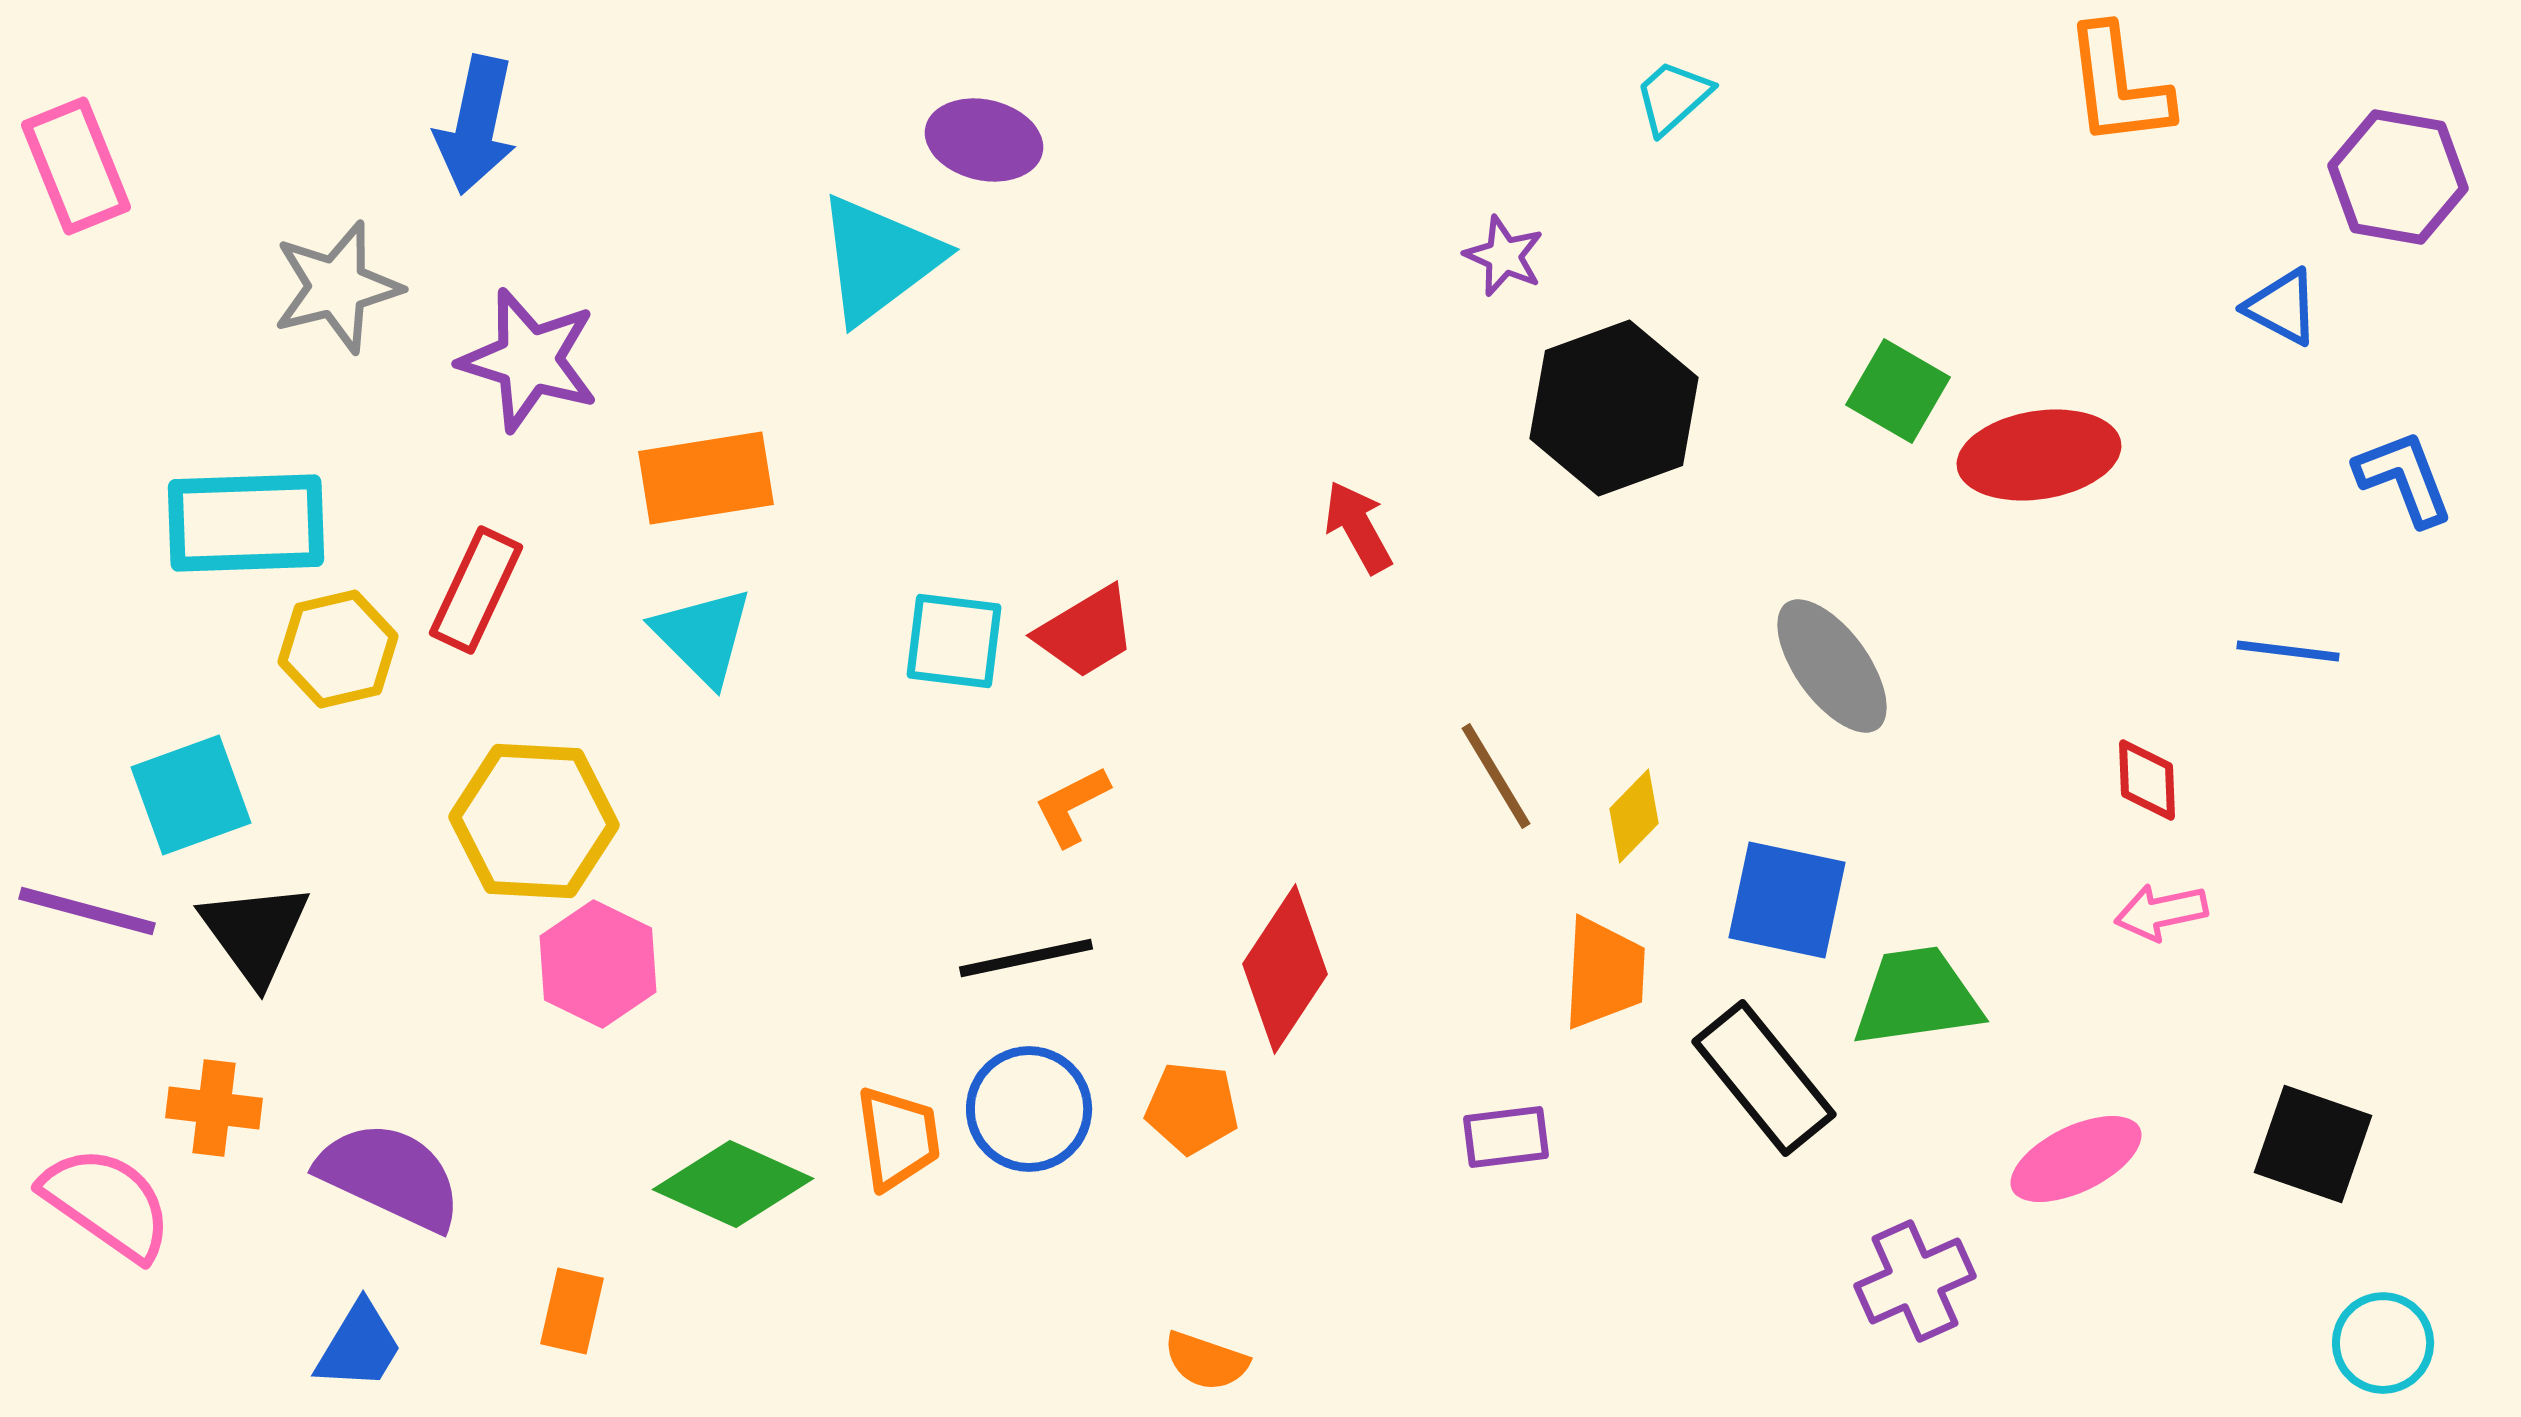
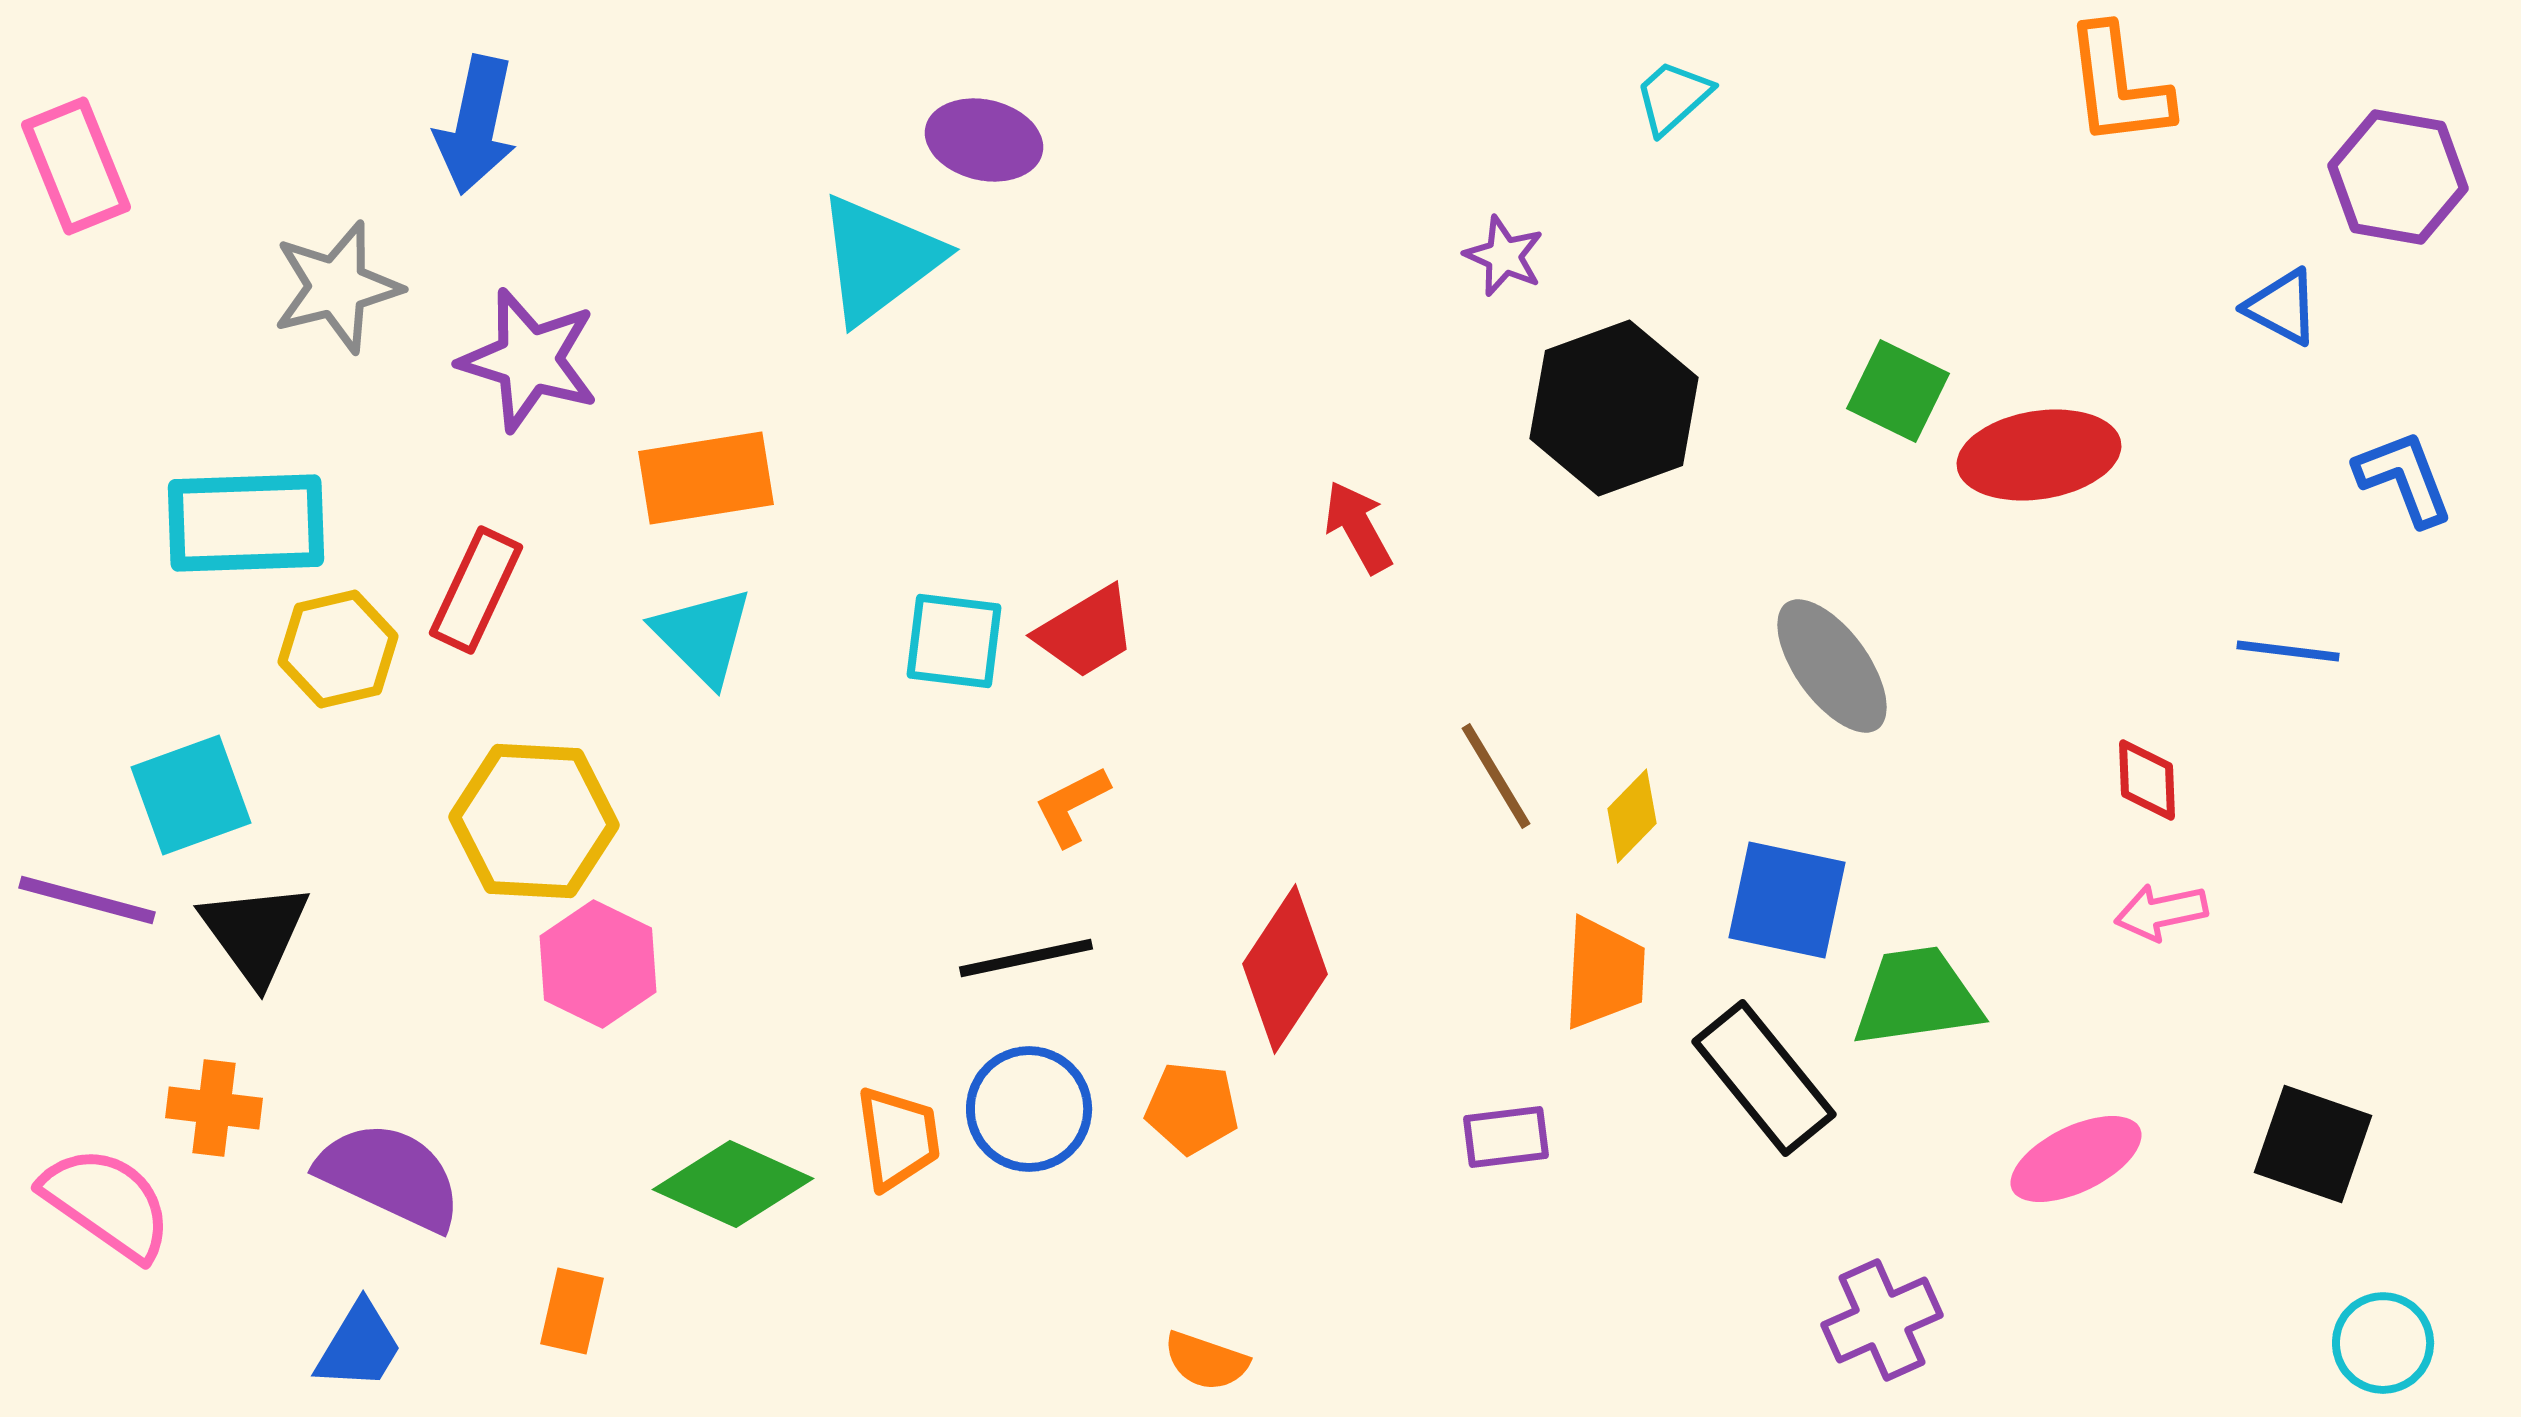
green square at (1898, 391): rotated 4 degrees counterclockwise
yellow diamond at (1634, 816): moved 2 px left
purple line at (87, 911): moved 11 px up
purple cross at (1915, 1281): moved 33 px left, 39 px down
